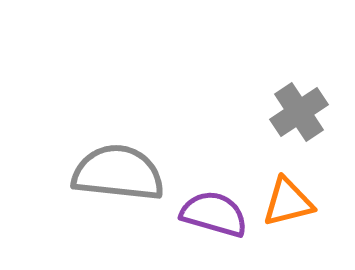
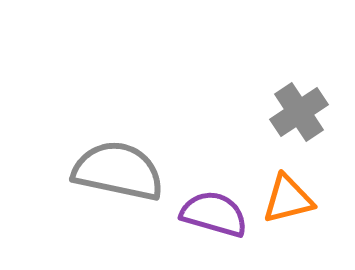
gray semicircle: moved 2 px up; rotated 6 degrees clockwise
orange triangle: moved 3 px up
